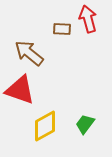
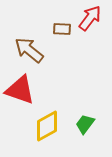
red arrow: moved 2 px right, 1 px up; rotated 52 degrees clockwise
brown arrow: moved 3 px up
yellow diamond: moved 2 px right
